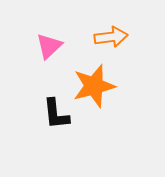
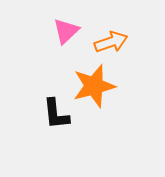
orange arrow: moved 5 px down; rotated 12 degrees counterclockwise
pink triangle: moved 17 px right, 15 px up
